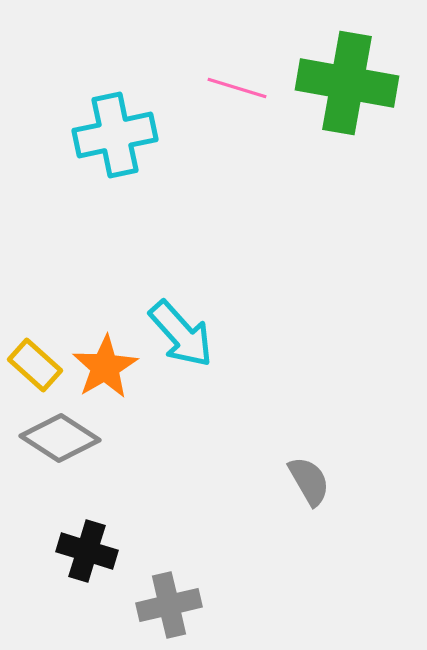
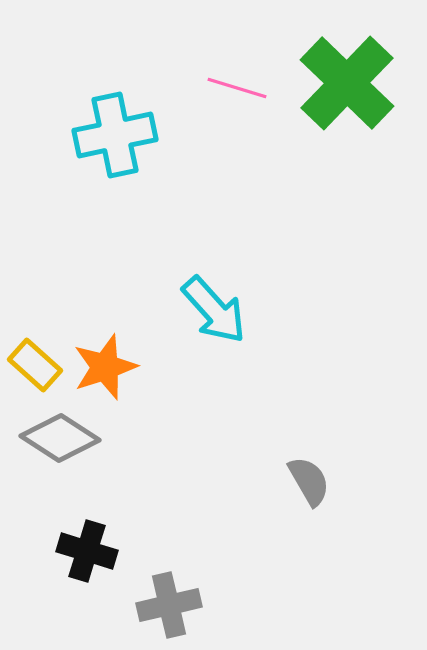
green cross: rotated 34 degrees clockwise
cyan arrow: moved 33 px right, 24 px up
orange star: rotated 12 degrees clockwise
